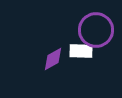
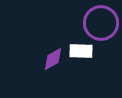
purple circle: moved 5 px right, 7 px up
